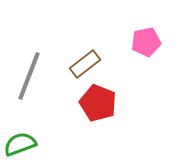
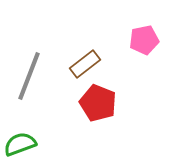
pink pentagon: moved 2 px left, 2 px up
